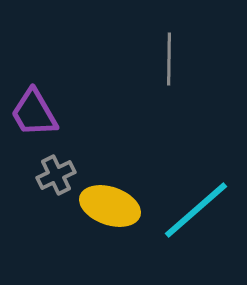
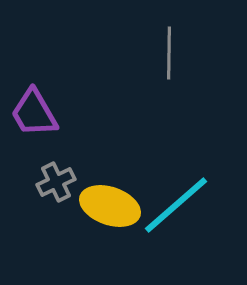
gray line: moved 6 px up
gray cross: moved 7 px down
cyan line: moved 20 px left, 5 px up
